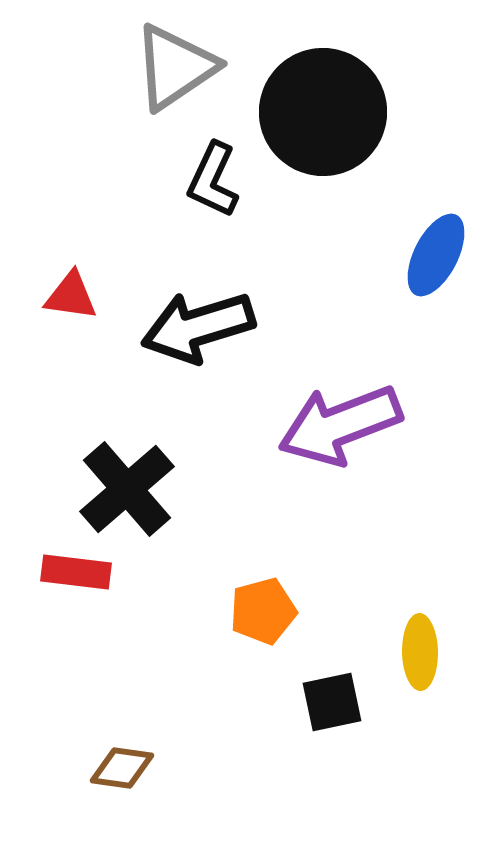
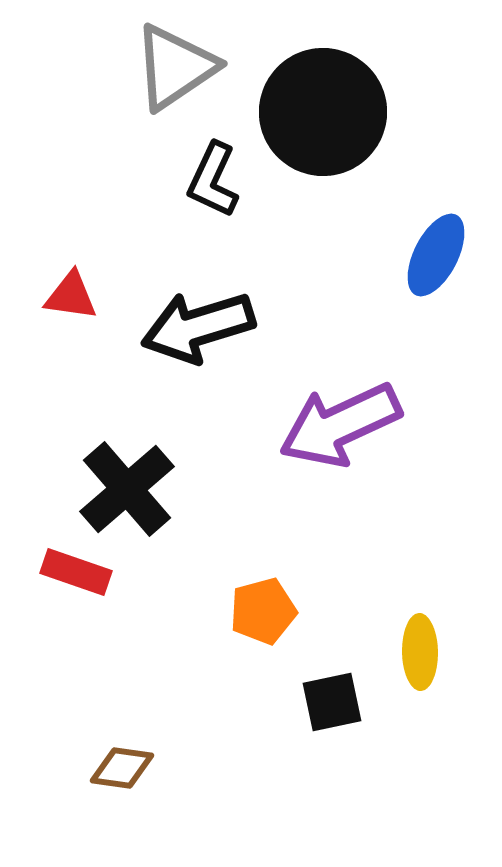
purple arrow: rotated 4 degrees counterclockwise
red rectangle: rotated 12 degrees clockwise
